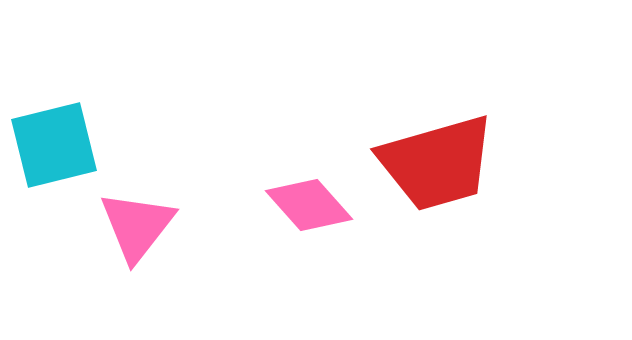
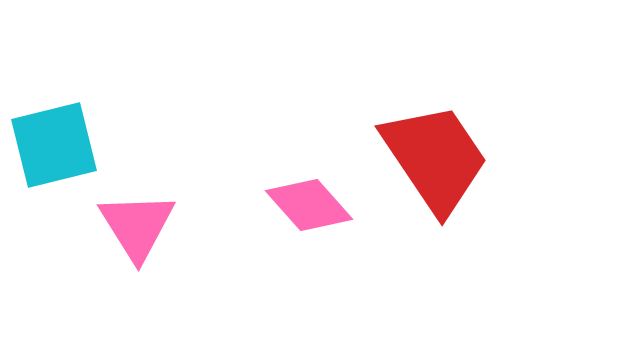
red trapezoid: moved 2 px left, 5 px up; rotated 108 degrees counterclockwise
pink triangle: rotated 10 degrees counterclockwise
